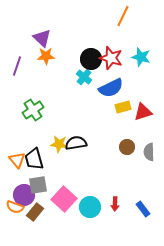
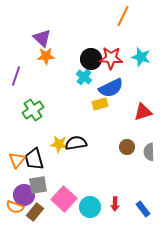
red star: rotated 15 degrees counterclockwise
purple line: moved 1 px left, 10 px down
yellow rectangle: moved 23 px left, 3 px up
orange triangle: rotated 18 degrees clockwise
